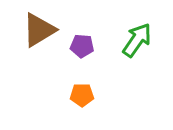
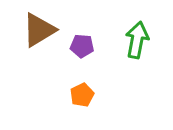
green arrow: rotated 24 degrees counterclockwise
orange pentagon: rotated 25 degrees counterclockwise
